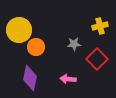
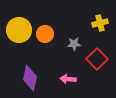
yellow cross: moved 3 px up
orange circle: moved 9 px right, 13 px up
